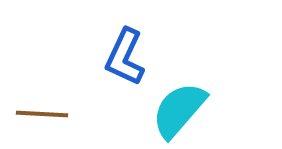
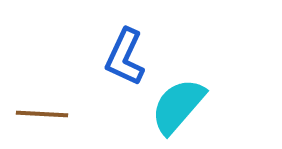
cyan semicircle: moved 1 px left, 4 px up
